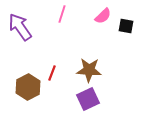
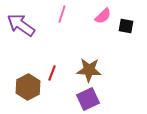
purple arrow: moved 1 px right, 2 px up; rotated 20 degrees counterclockwise
